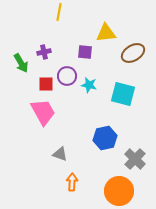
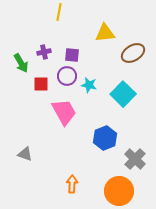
yellow triangle: moved 1 px left
purple square: moved 13 px left, 3 px down
red square: moved 5 px left
cyan square: rotated 30 degrees clockwise
pink trapezoid: moved 21 px right
blue hexagon: rotated 10 degrees counterclockwise
gray triangle: moved 35 px left
orange arrow: moved 2 px down
